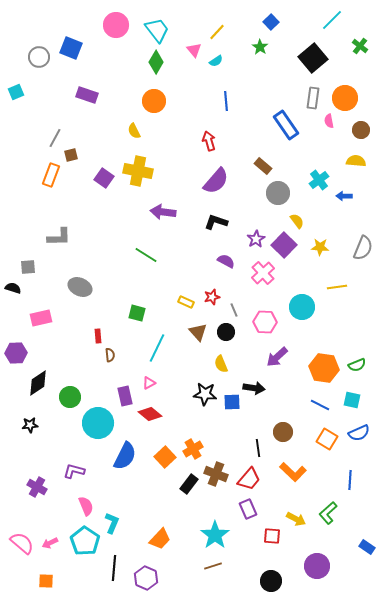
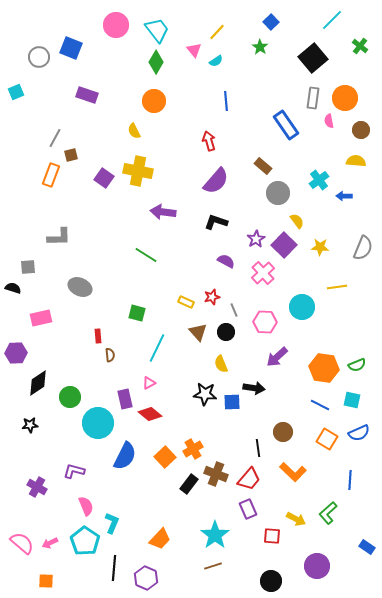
purple rectangle at (125, 396): moved 3 px down
